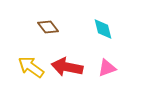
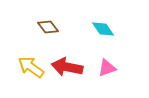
cyan diamond: rotated 20 degrees counterclockwise
